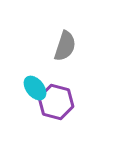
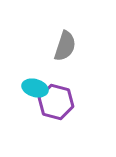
cyan ellipse: rotated 35 degrees counterclockwise
